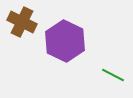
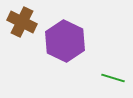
green line: moved 3 px down; rotated 10 degrees counterclockwise
